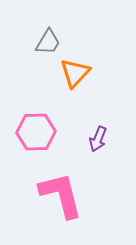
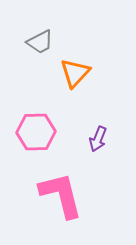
gray trapezoid: moved 8 px left; rotated 32 degrees clockwise
